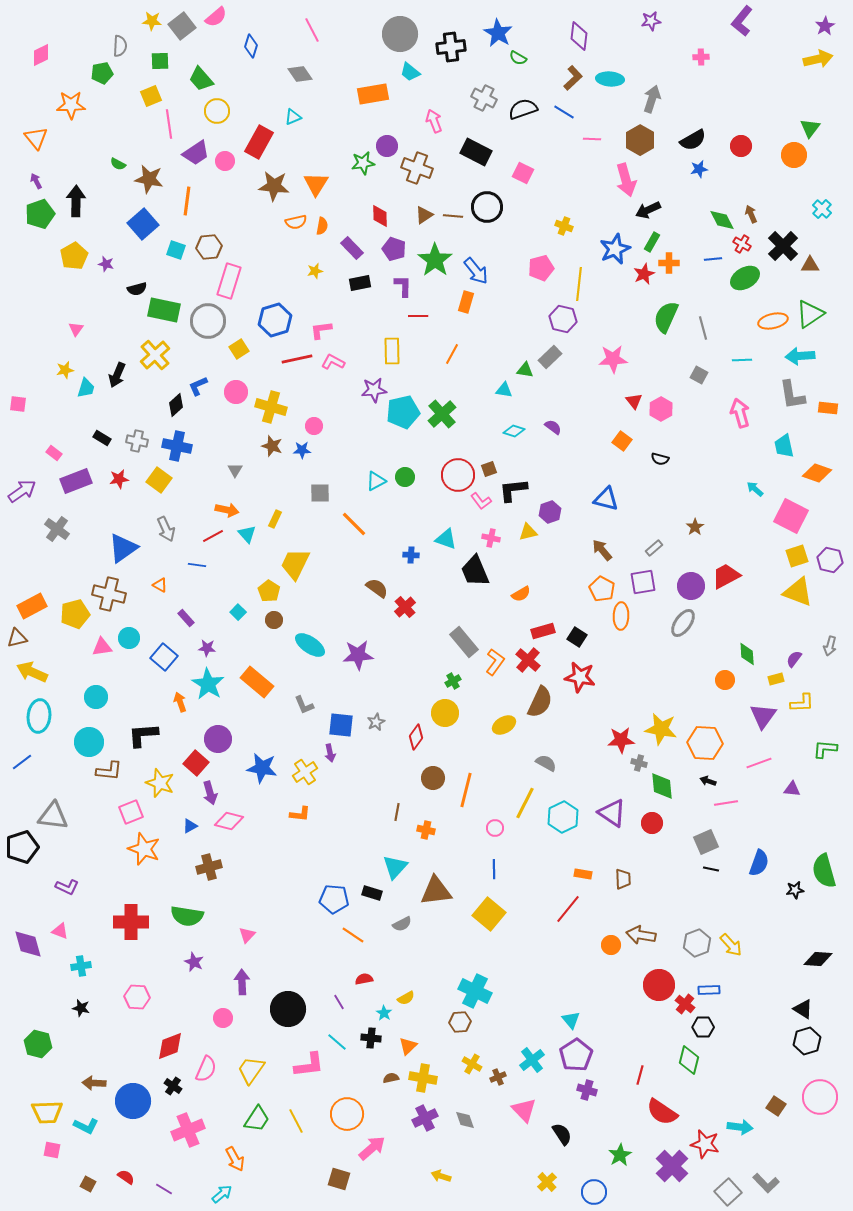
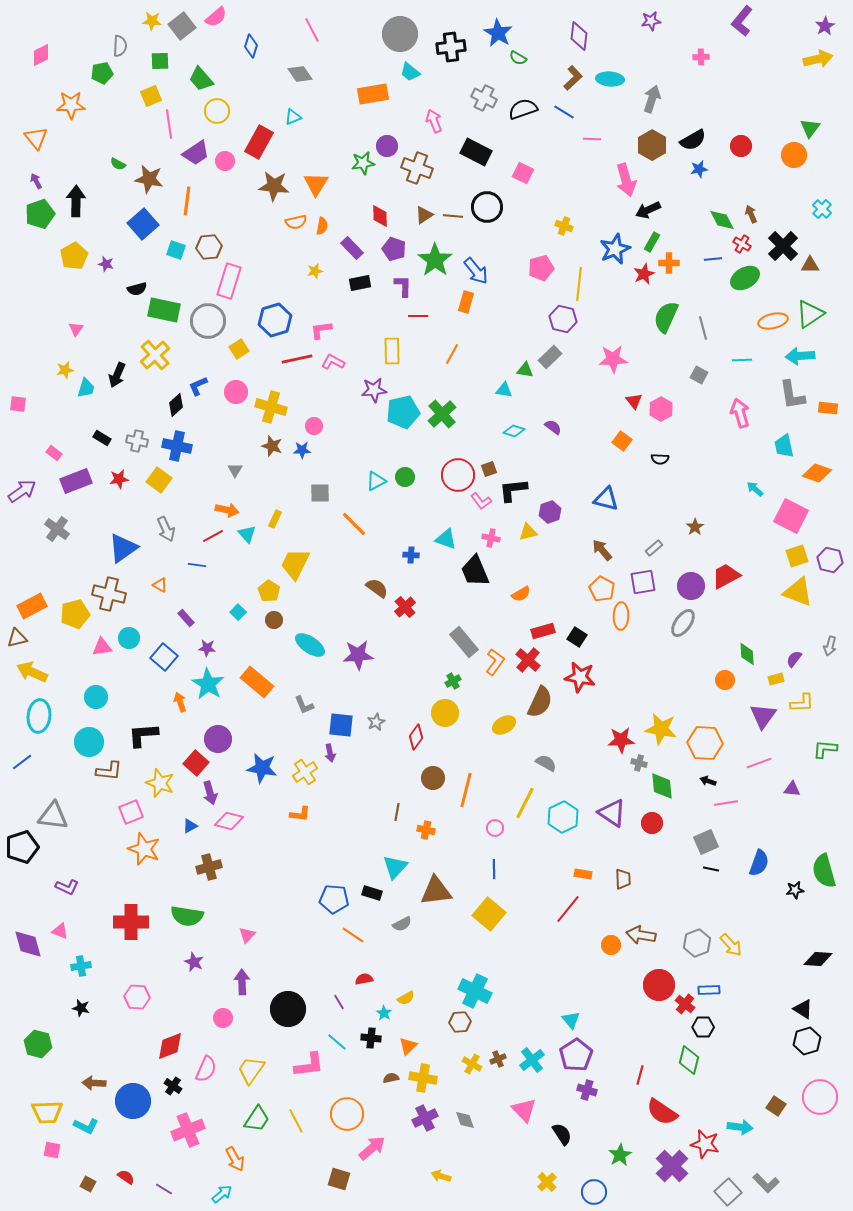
brown hexagon at (640, 140): moved 12 px right, 5 px down
black semicircle at (660, 459): rotated 12 degrees counterclockwise
brown cross at (498, 1077): moved 18 px up
